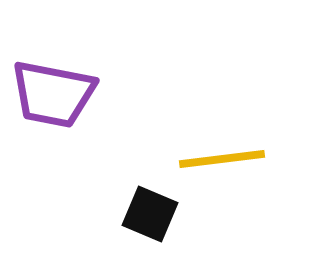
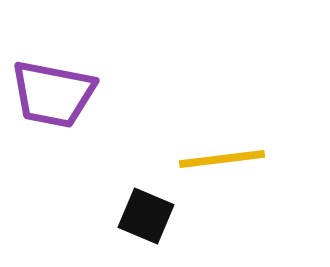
black square: moved 4 px left, 2 px down
